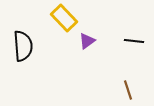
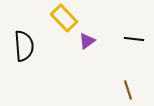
black line: moved 2 px up
black semicircle: moved 1 px right
